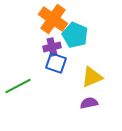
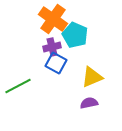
blue square: rotated 10 degrees clockwise
